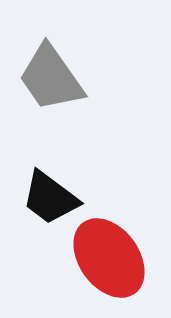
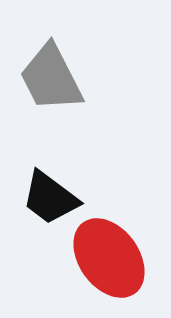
gray trapezoid: rotated 8 degrees clockwise
